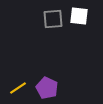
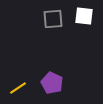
white square: moved 5 px right
purple pentagon: moved 5 px right, 5 px up
